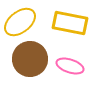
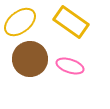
yellow rectangle: moved 1 px right, 1 px up; rotated 24 degrees clockwise
